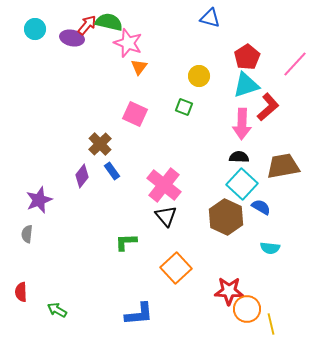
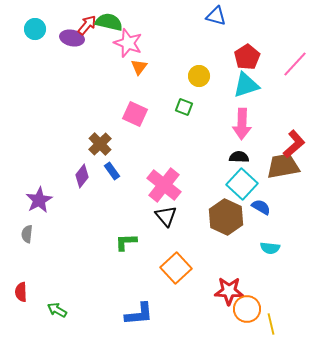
blue triangle: moved 6 px right, 2 px up
red L-shape: moved 26 px right, 37 px down
purple star: rotated 8 degrees counterclockwise
